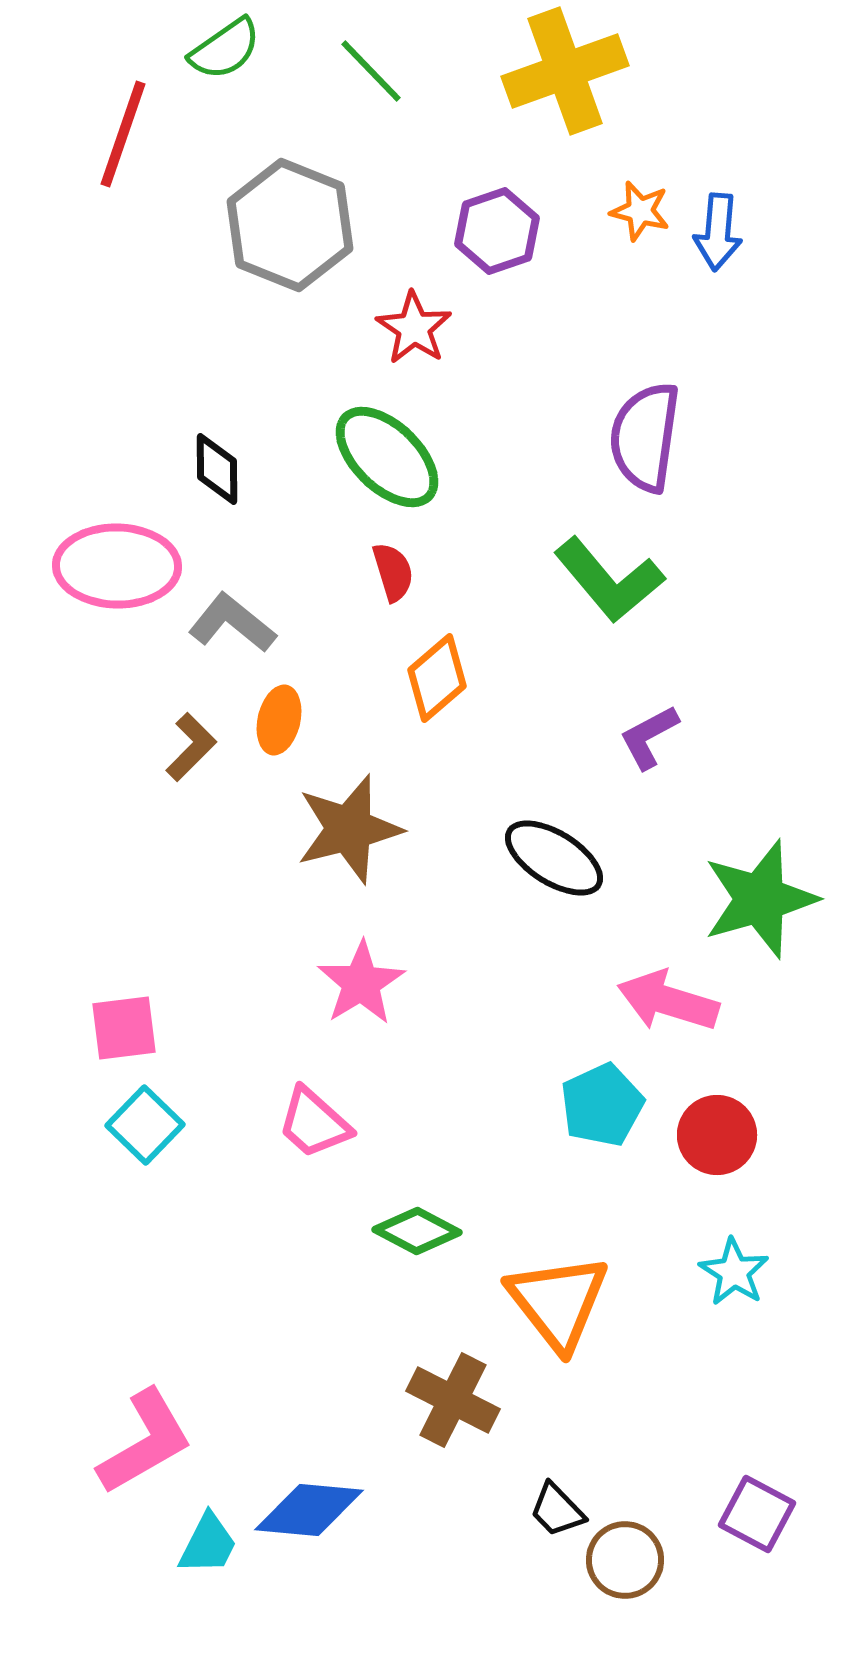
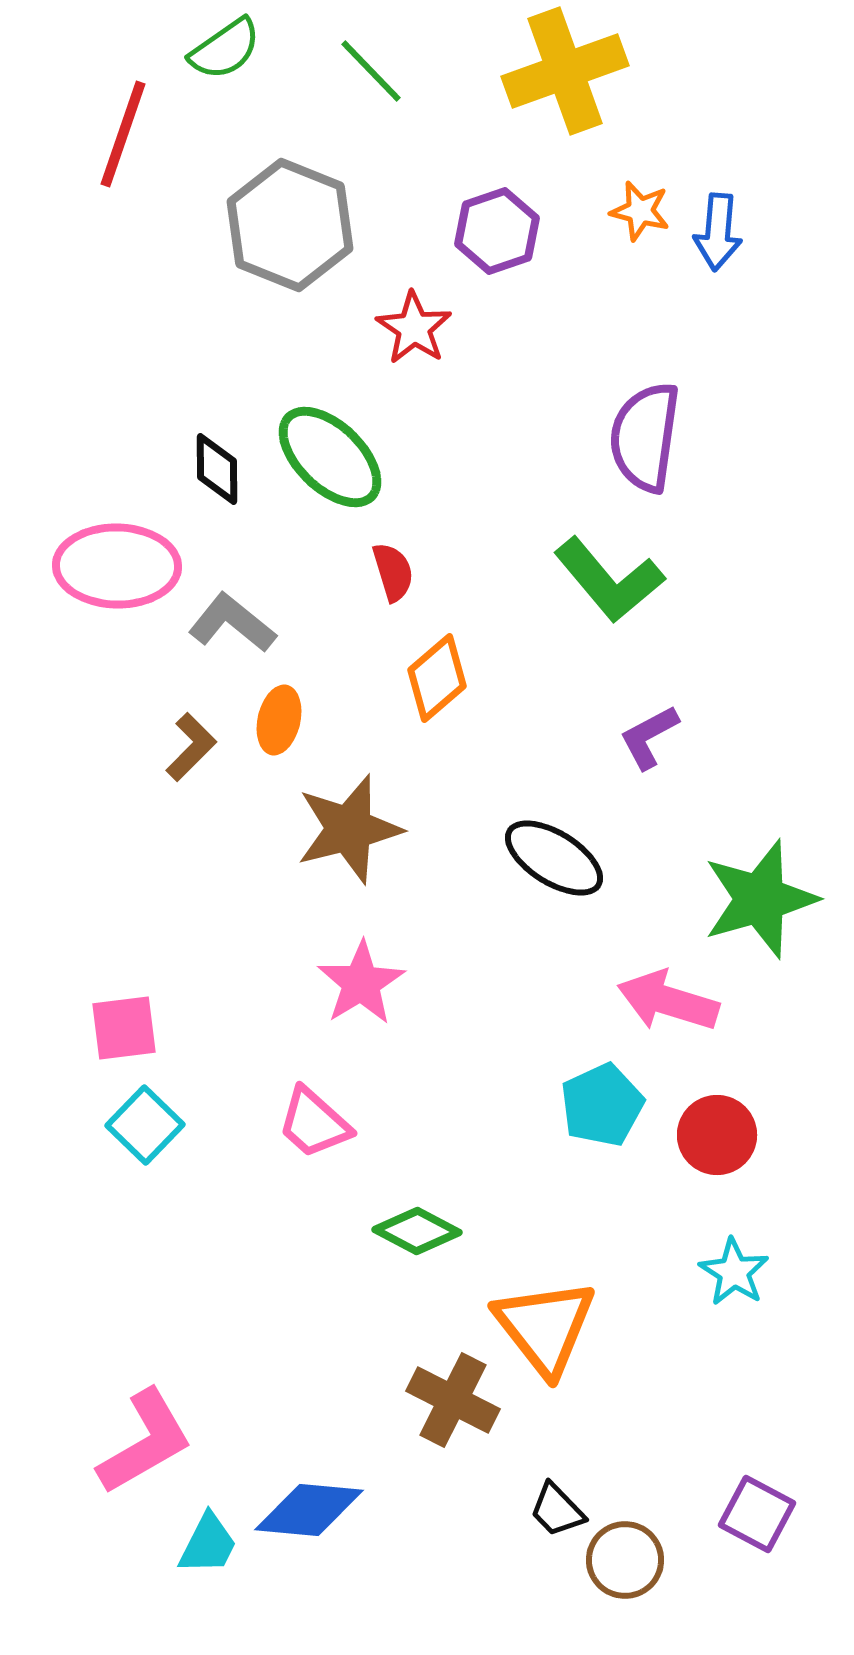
green ellipse: moved 57 px left
orange triangle: moved 13 px left, 25 px down
